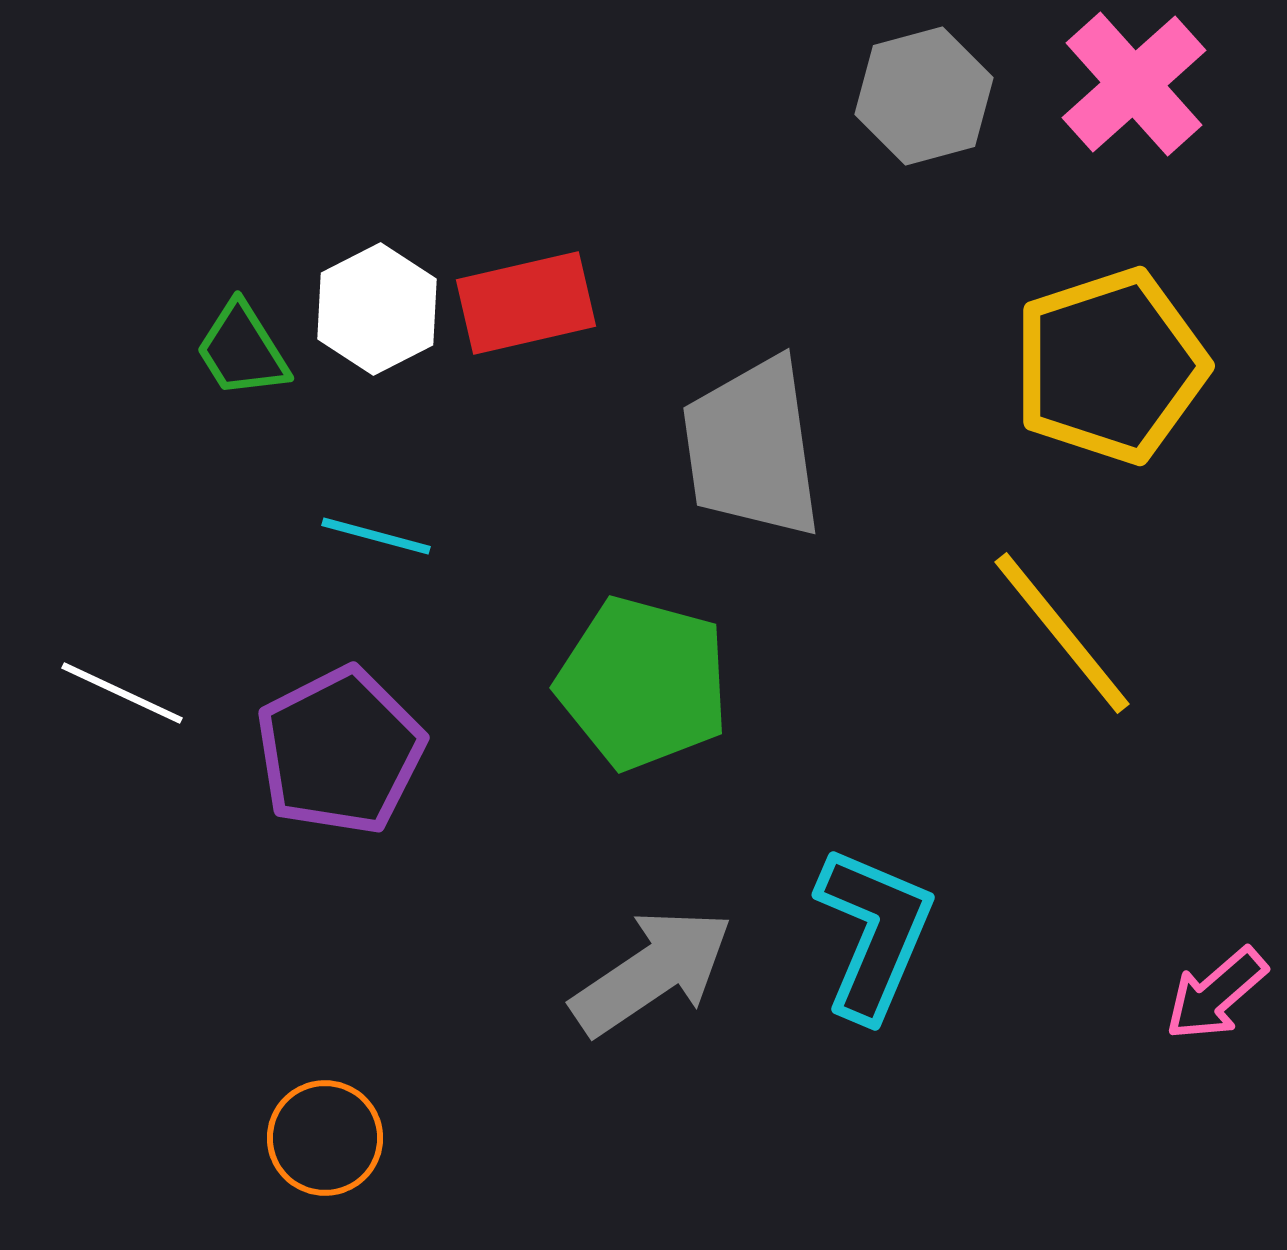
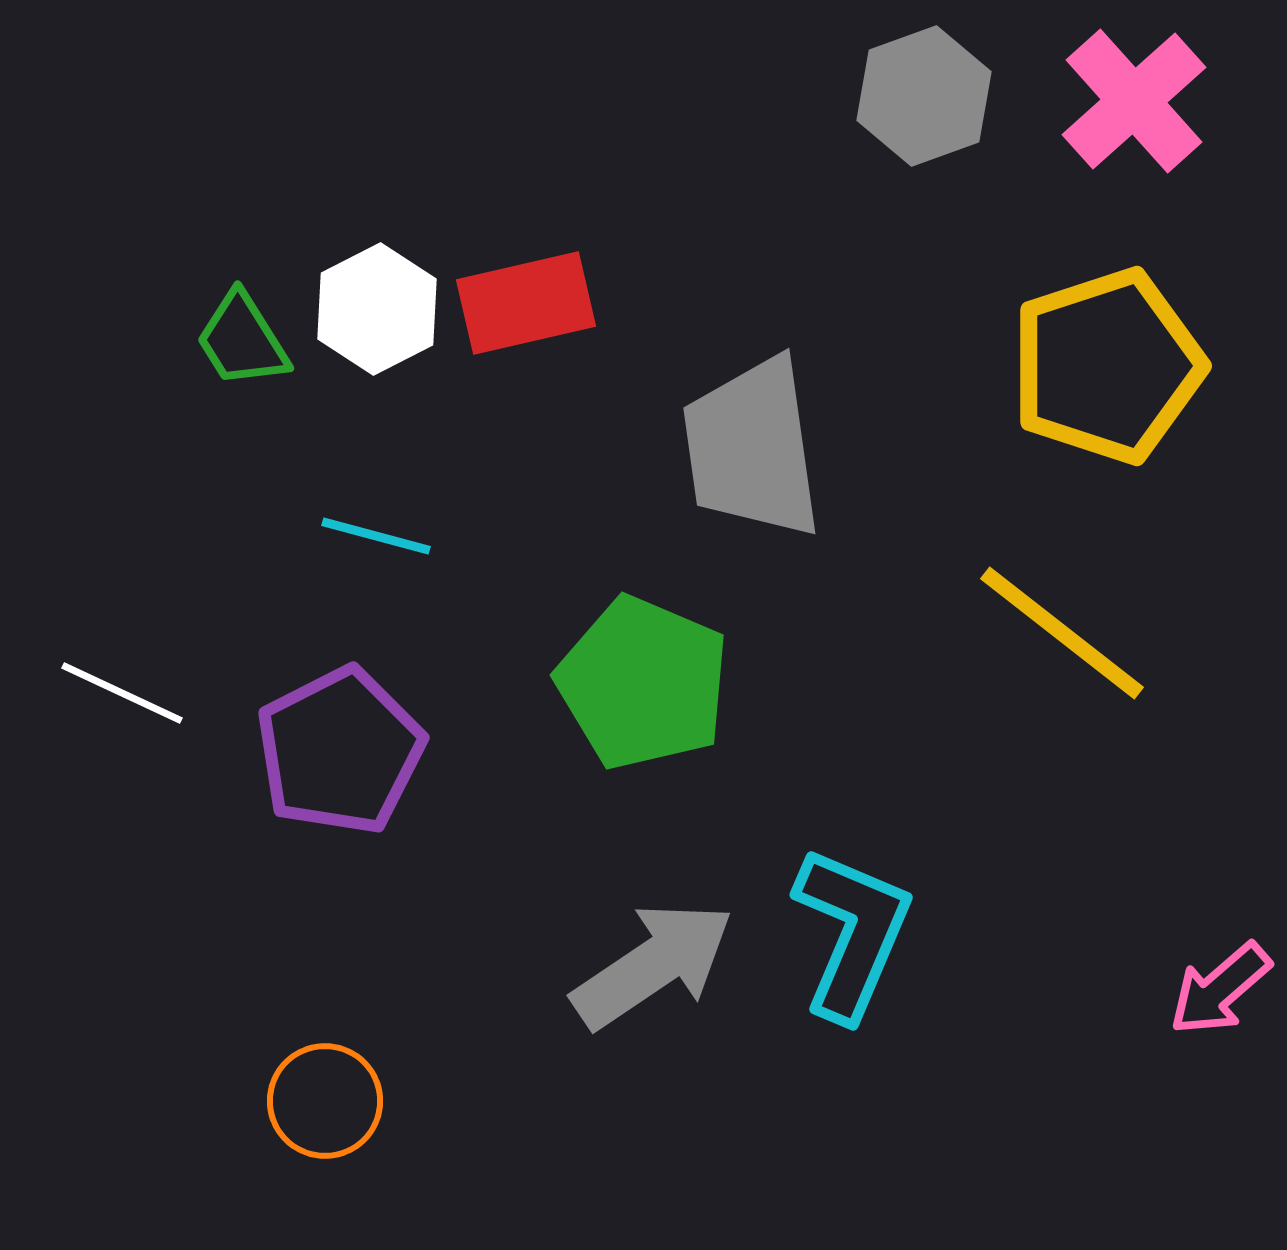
pink cross: moved 17 px down
gray hexagon: rotated 5 degrees counterclockwise
green trapezoid: moved 10 px up
yellow pentagon: moved 3 px left
yellow line: rotated 13 degrees counterclockwise
green pentagon: rotated 8 degrees clockwise
cyan L-shape: moved 22 px left
gray arrow: moved 1 px right, 7 px up
pink arrow: moved 4 px right, 5 px up
orange circle: moved 37 px up
